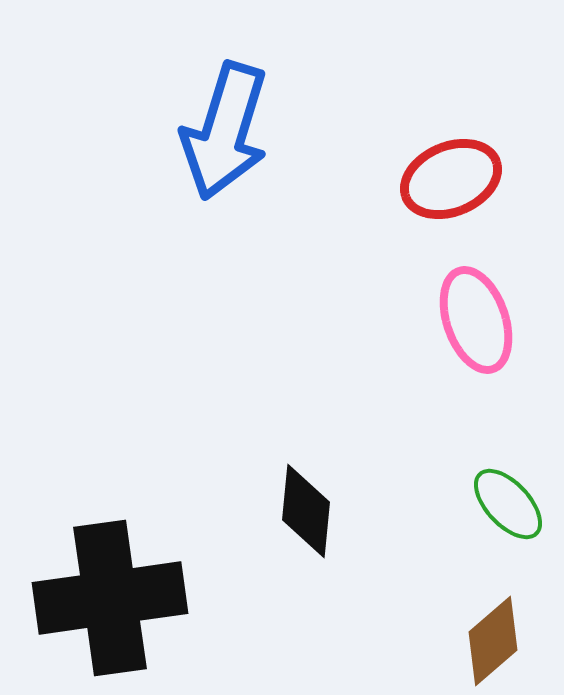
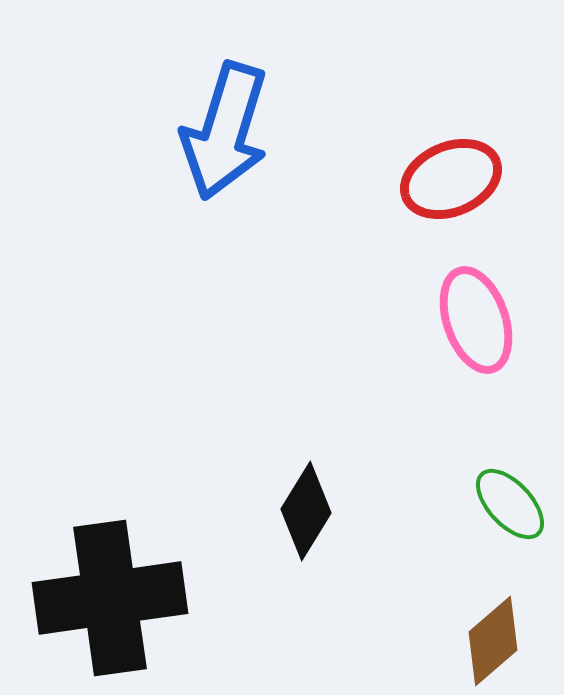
green ellipse: moved 2 px right
black diamond: rotated 26 degrees clockwise
